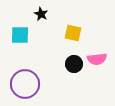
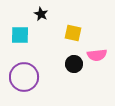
pink semicircle: moved 4 px up
purple circle: moved 1 px left, 7 px up
